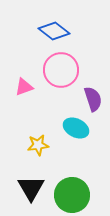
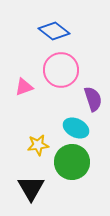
green circle: moved 33 px up
